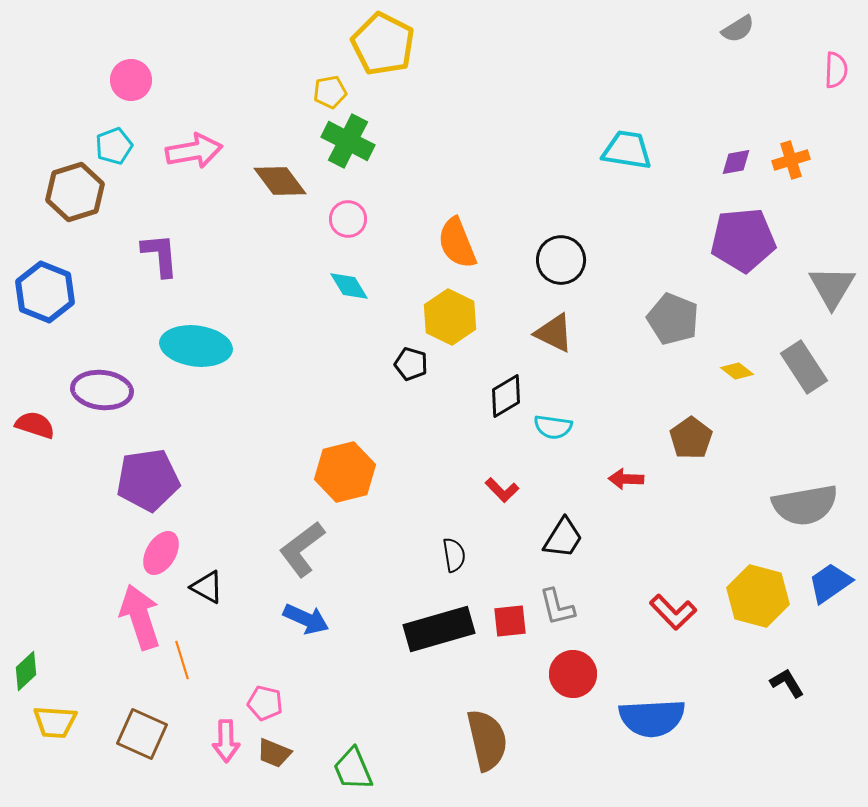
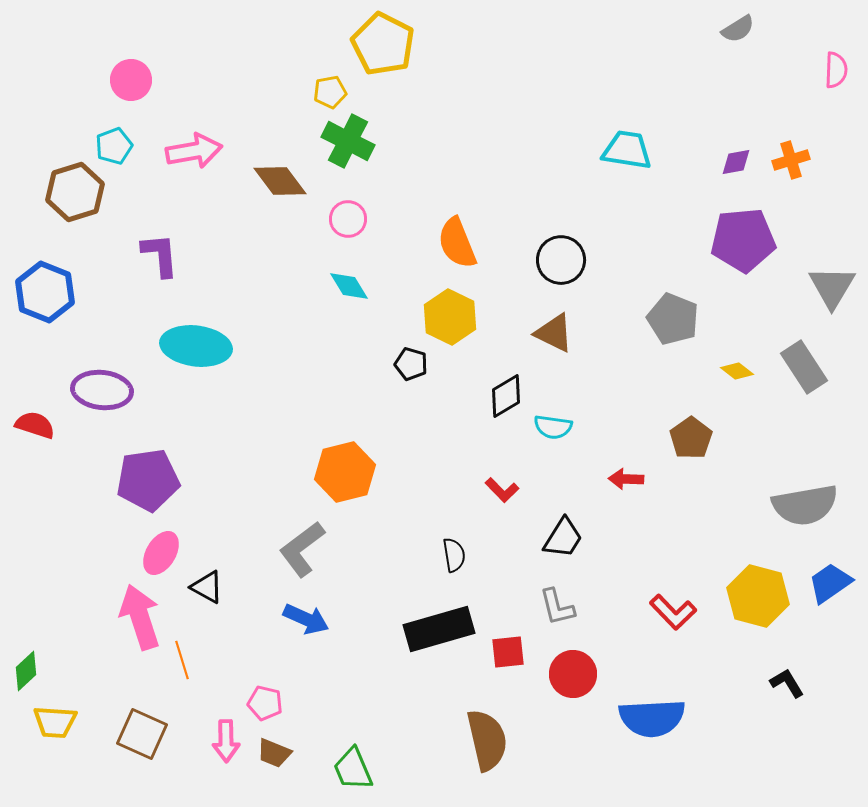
red square at (510, 621): moved 2 px left, 31 px down
